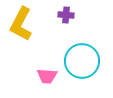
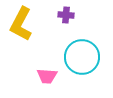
cyan circle: moved 4 px up
